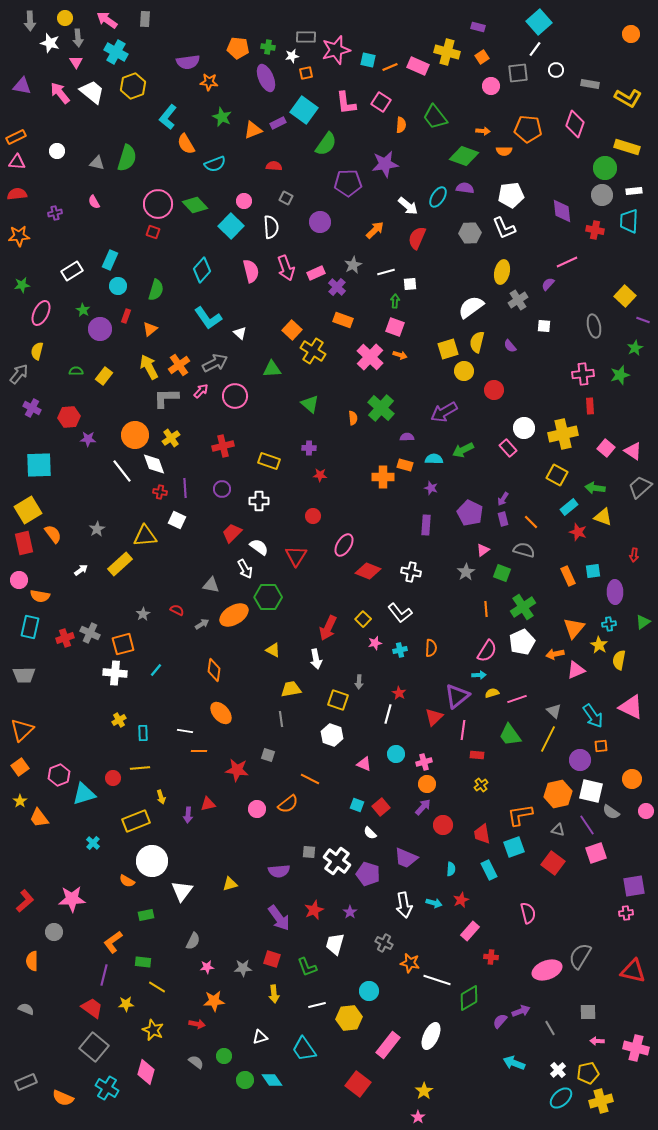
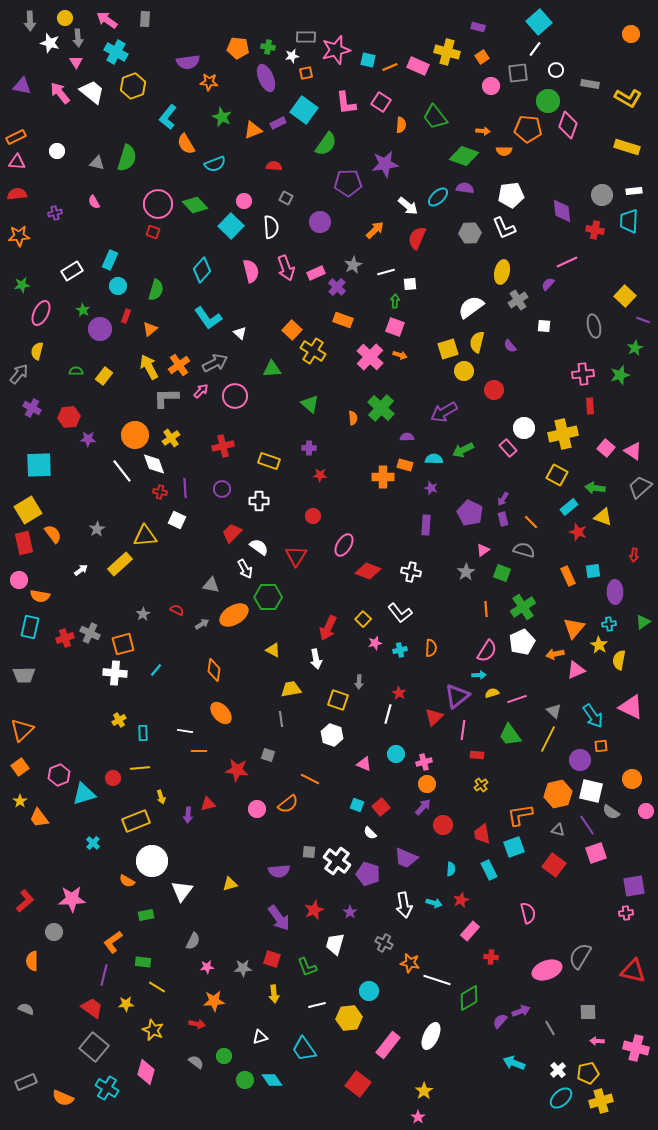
pink diamond at (575, 124): moved 7 px left, 1 px down
green circle at (605, 168): moved 57 px left, 67 px up
cyan ellipse at (438, 197): rotated 15 degrees clockwise
red square at (553, 863): moved 1 px right, 2 px down
